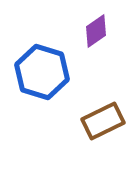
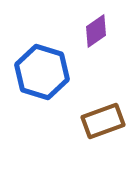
brown rectangle: rotated 6 degrees clockwise
